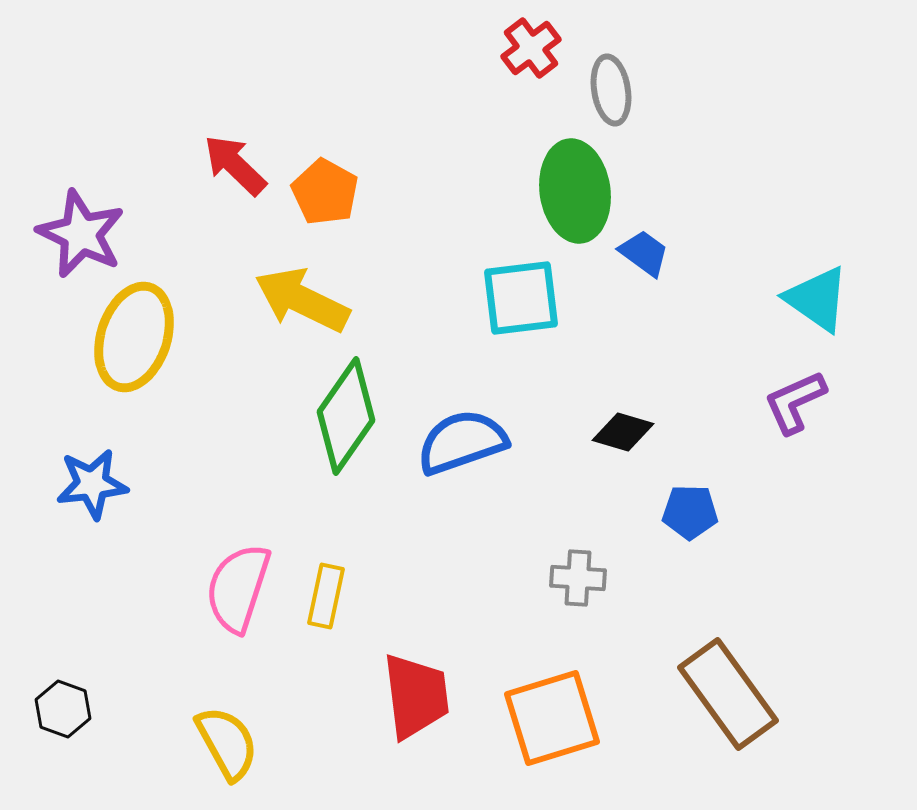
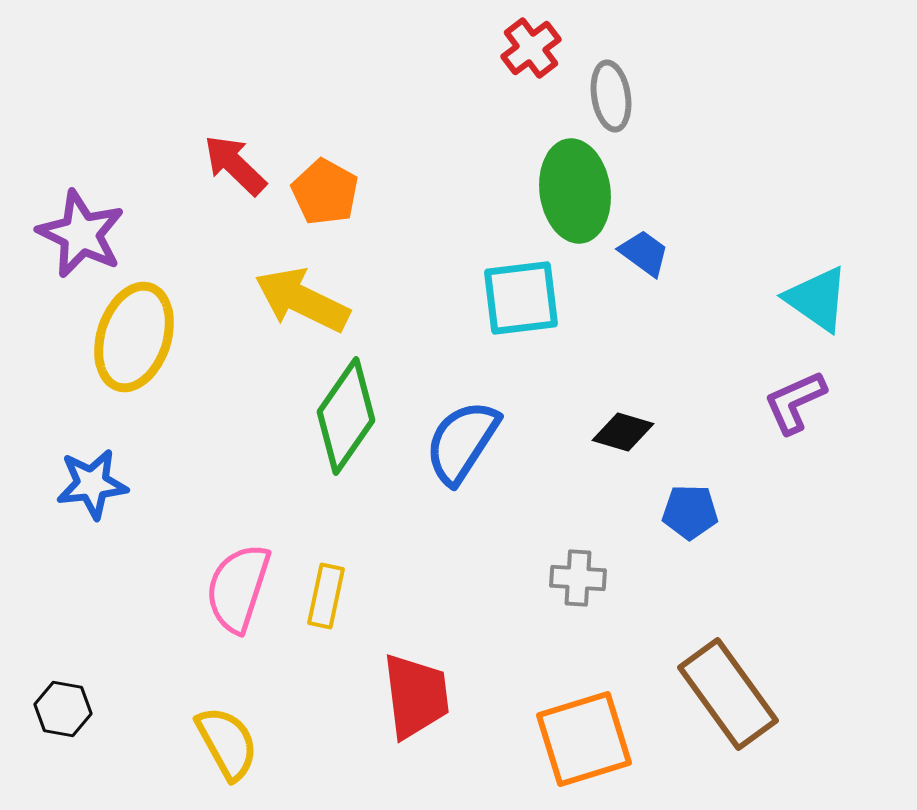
gray ellipse: moved 6 px down
blue semicircle: rotated 38 degrees counterclockwise
black hexagon: rotated 10 degrees counterclockwise
orange square: moved 32 px right, 21 px down
